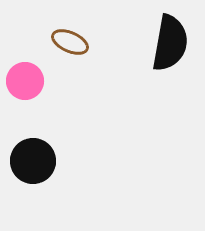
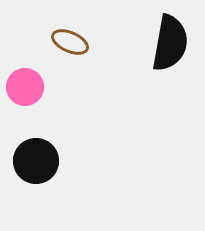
pink circle: moved 6 px down
black circle: moved 3 px right
